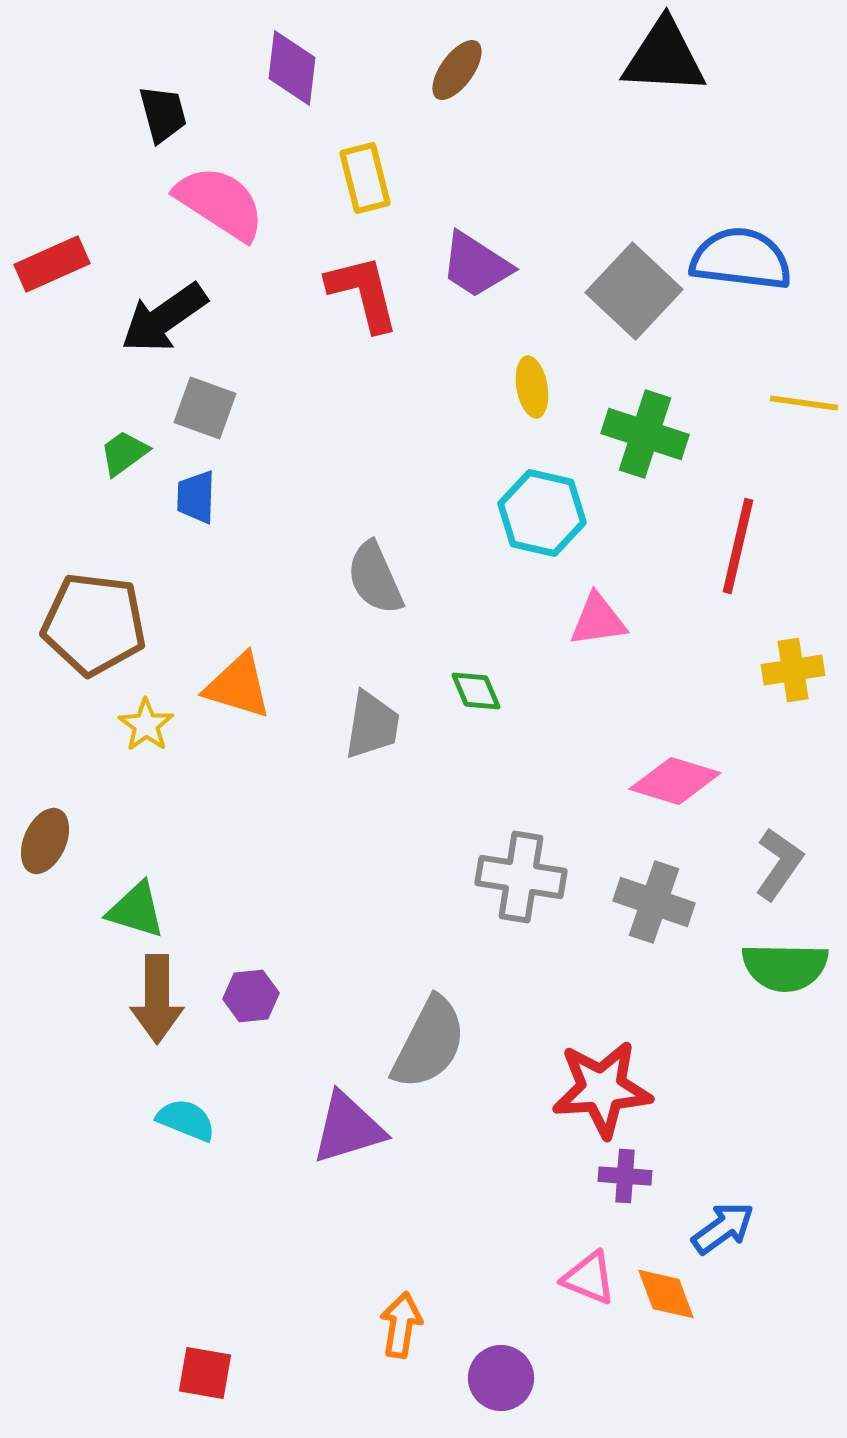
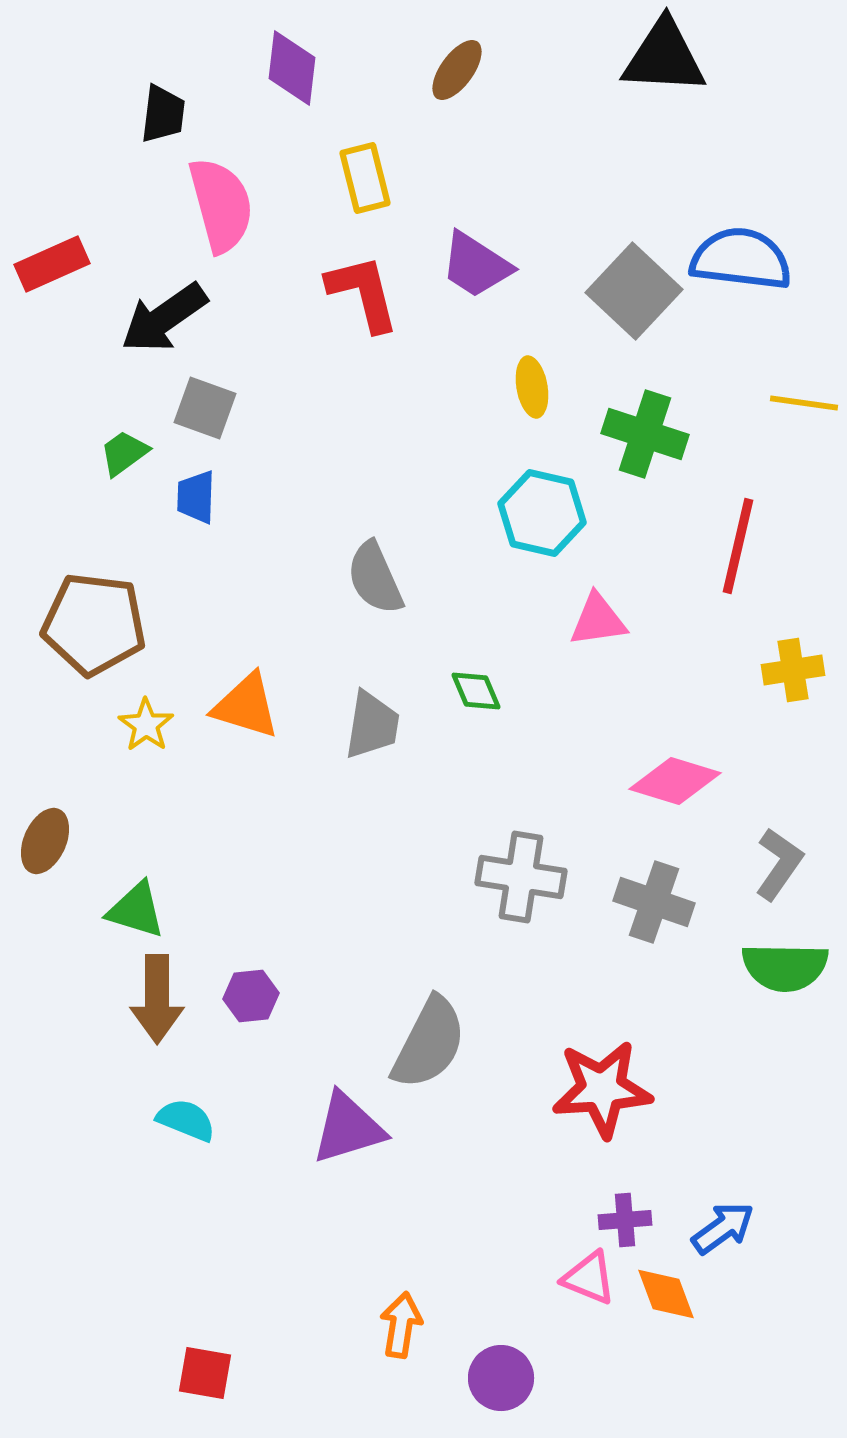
black trapezoid at (163, 114): rotated 22 degrees clockwise
pink semicircle at (220, 203): moved 1 px right, 2 px down; rotated 42 degrees clockwise
orange triangle at (238, 686): moved 8 px right, 20 px down
purple cross at (625, 1176): moved 44 px down; rotated 9 degrees counterclockwise
